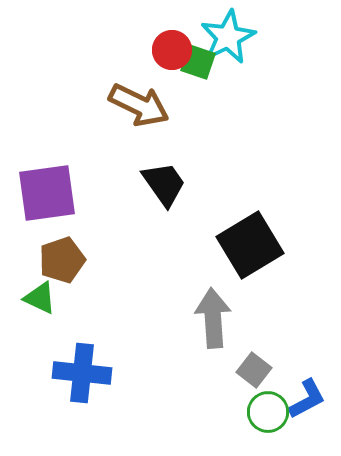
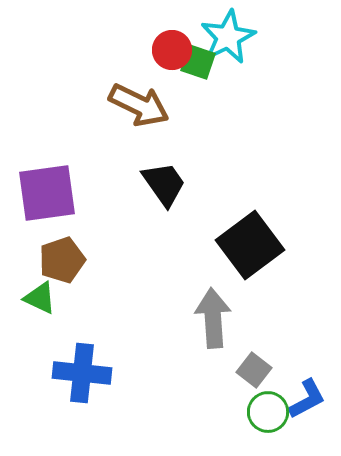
black square: rotated 6 degrees counterclockwise
